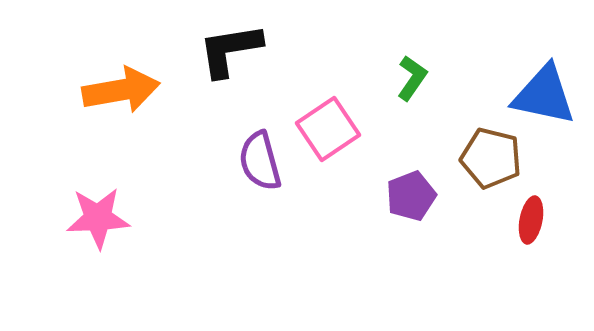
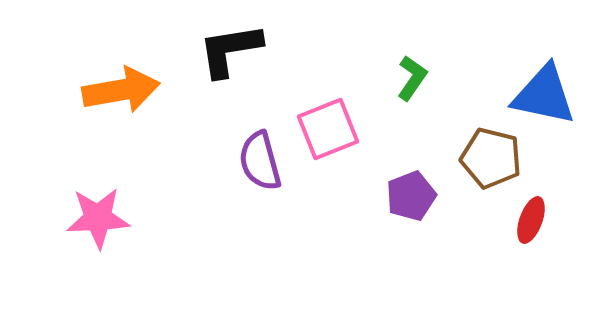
pink square: rotated 12 degrees clockwise
red ellipse: rotated 9 degrees clockwise
